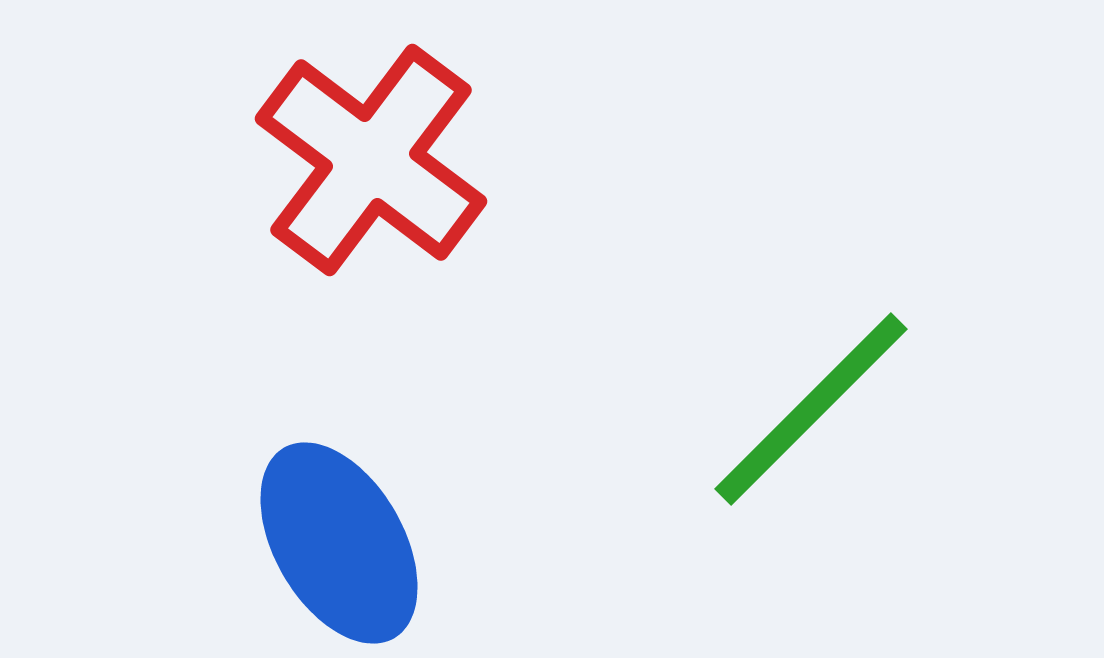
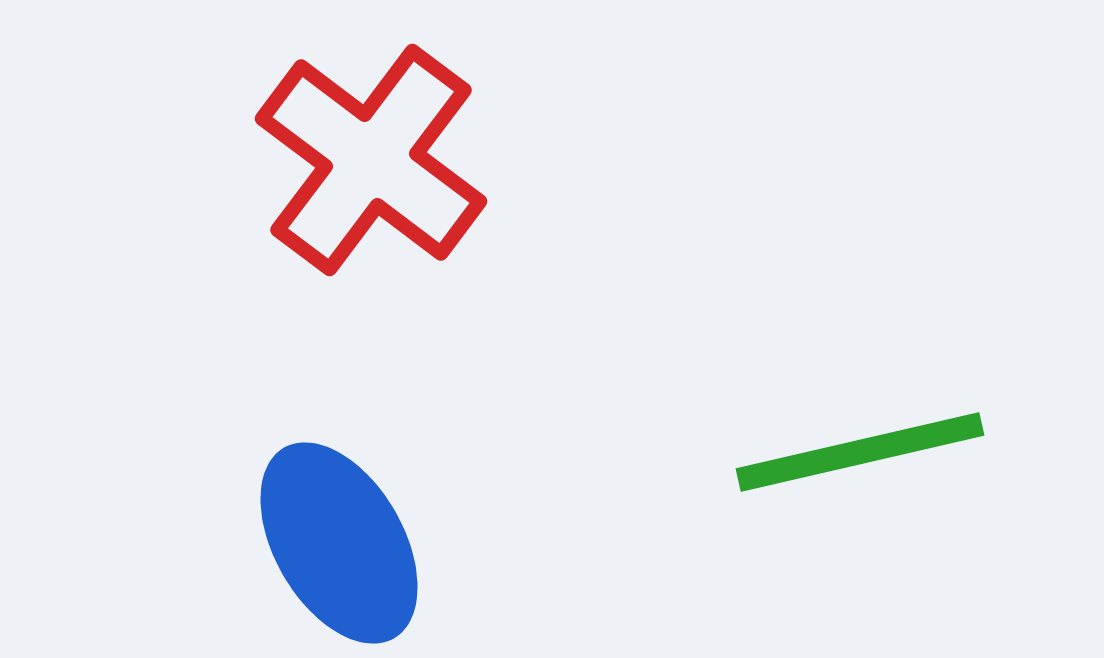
green line: moved 49 px right, 43 px down; rotated 32 degrees clockwise
